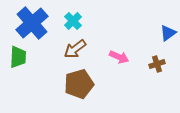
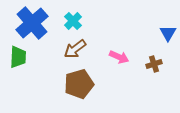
blue triangle: rotated 24 degrees counterclockwise
brown cross: moved 3 px left
